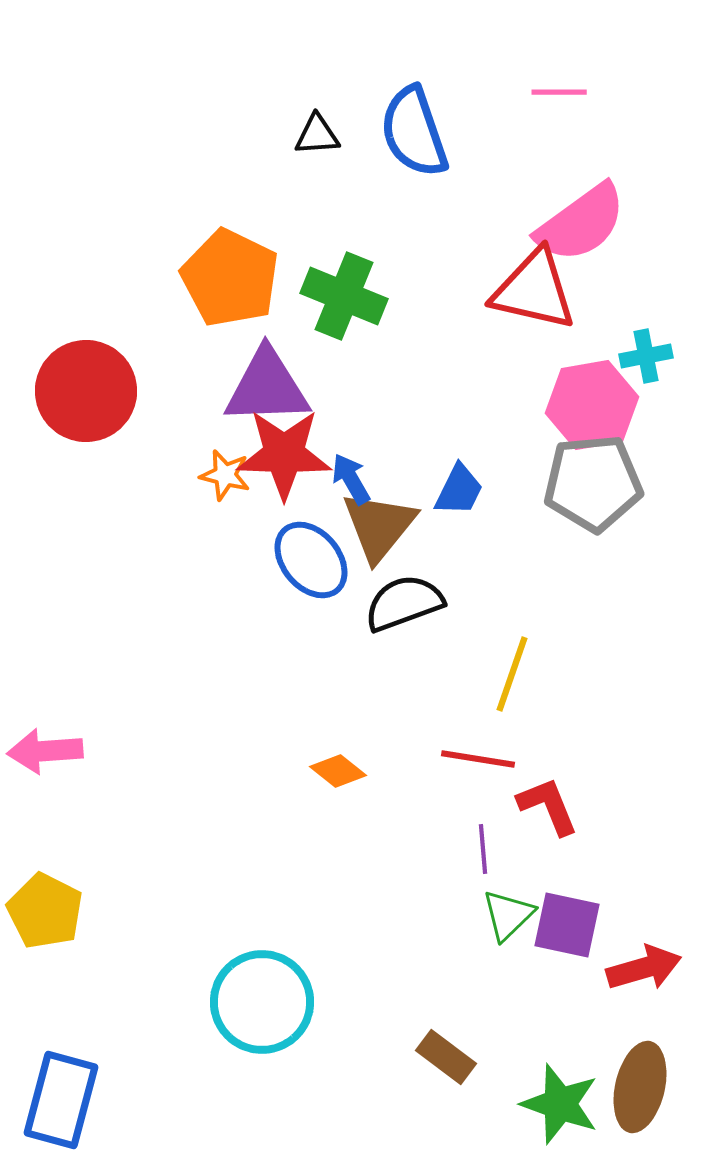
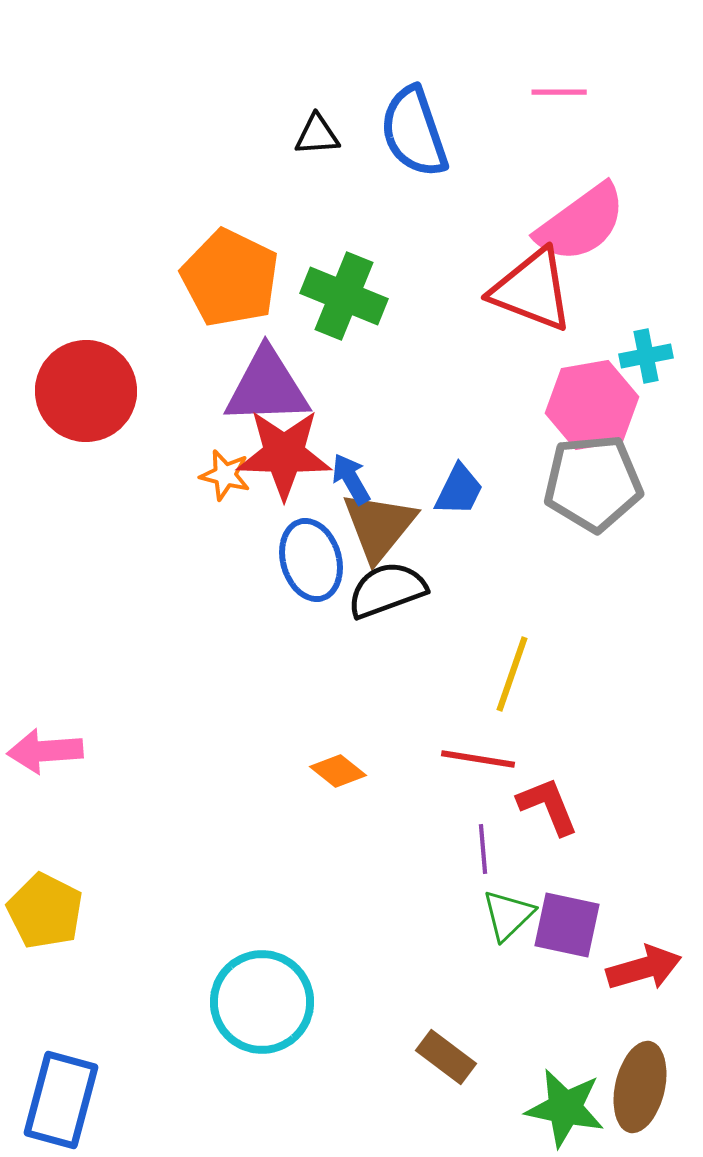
red triangle: moved 2 px left; rotated 8 degrees clockwise
blue ellipse: rotated 24 degrees clockwise
black semicircle: moved 17 px left, 13 px up
green star: moved 5 px right, 4 px down; rotated 8 degrees counterclockwise
